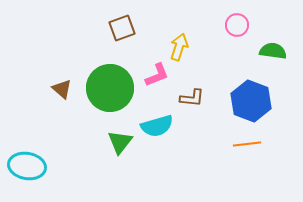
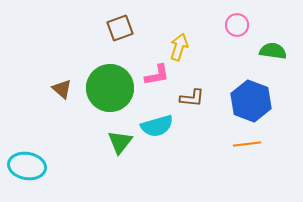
brown square: moved 2 px left
pink L-shape: rotated 12 degrees clockwise
